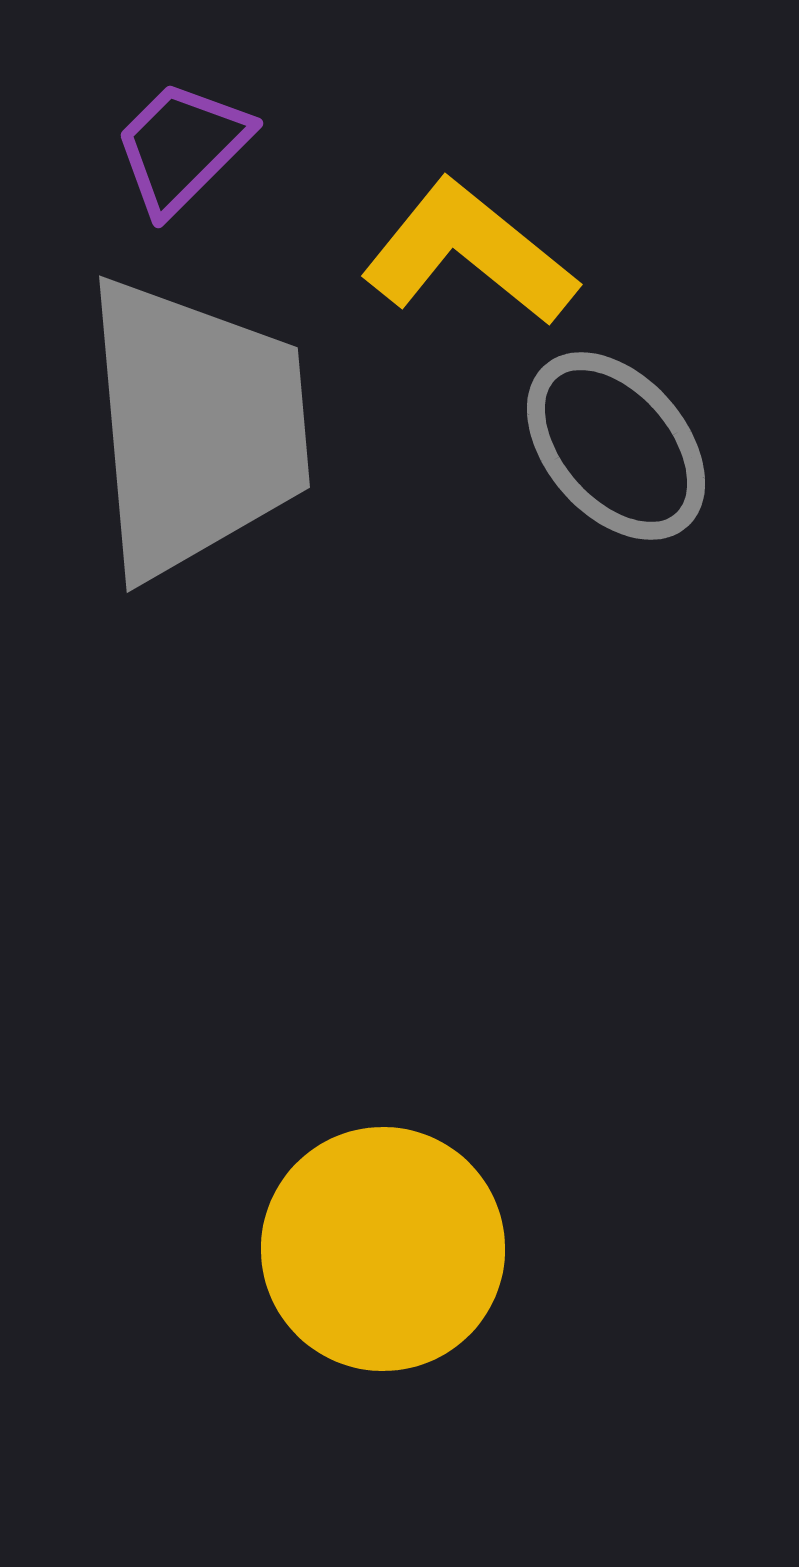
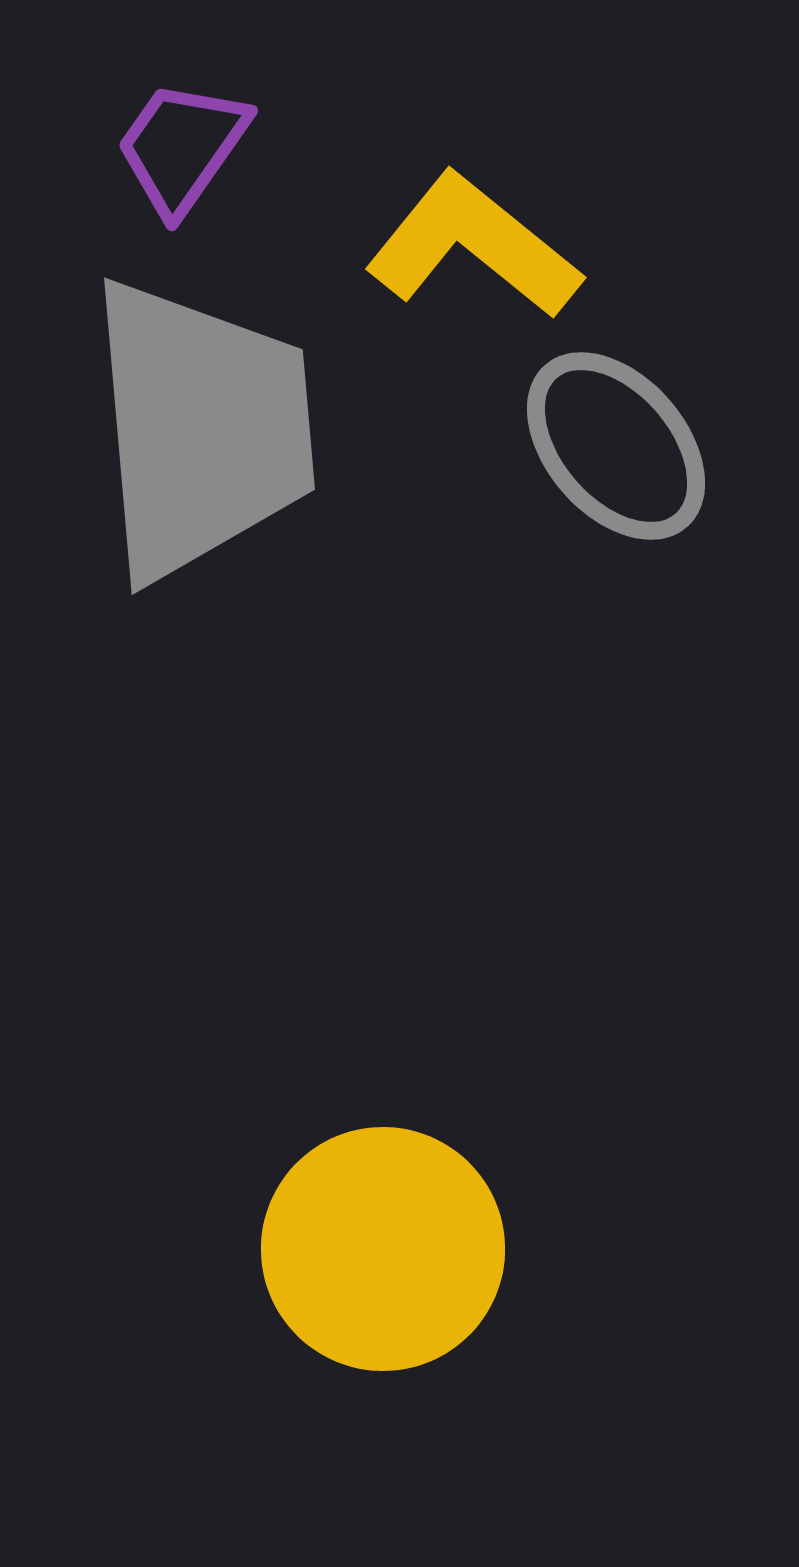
purple trapezoid: rotated 10 degrees counterclockwise
yellow L-shape: moved 4 px right, 7 px up
gray trapezoid: moved 5 px right, 2 px down
